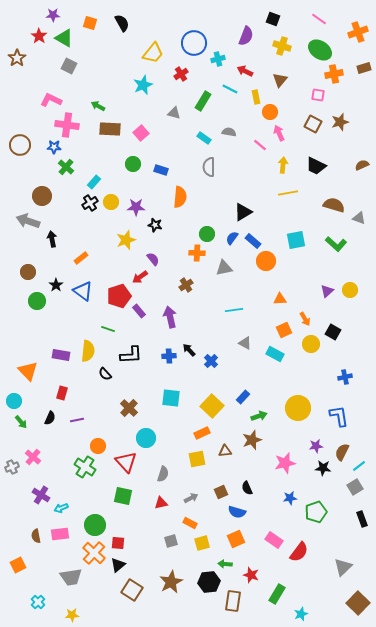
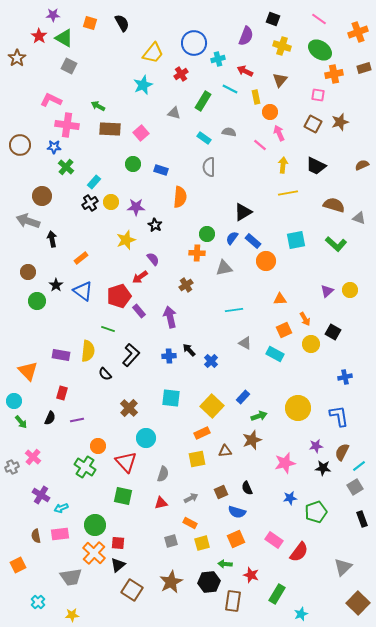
black star at (155, 225): rotated 16 degrees clockwise
black L-shape at (131, 355): rotated 45 degrees counterclockwise
